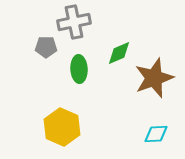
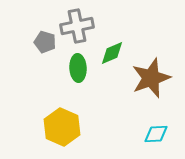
gray cross: moved 3 px right, 4 px down
gray pentagon: moved 1 px left, 5 px up; rotated 15 degrees clockwise
green diamond: moved 7 px left
green ellipse: moved 1 px left, 1 px up
brown star: moved 3 px left
